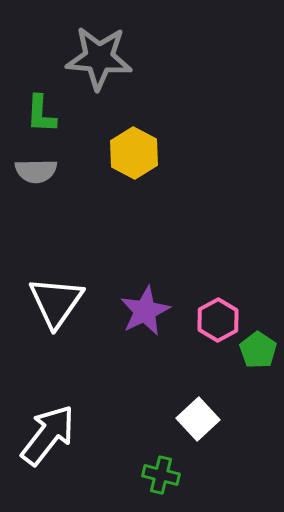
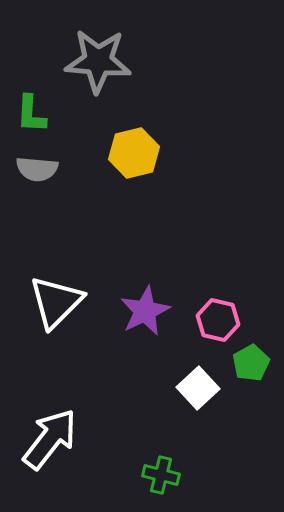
gray star: moved 1 px left, 3 px down
green L-shape: moved 10 px left
yellow hexagon: rotated 18 degrees clockwise
gray semicircle: moved 1 px right, 2 px up; rotated 6 degrees clockwise
white triangle: rotated 10 degrees clockwise
pink hexagon: rotated 18 degrees counterclockwise
green pentagon: moved 7 px left, 13 px down; rotated 9 degrees clockwise
white square: moved 31 px up
white arrow: moved 2 px right, 4 px down
